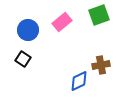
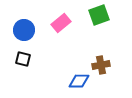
pink rectangle: moved 1 px left, 1 px down
blue circle: moved 4 px left
black square: rotated 21 degrees counterclockwise
blue diamond: rotated 25 degrees clockwise
